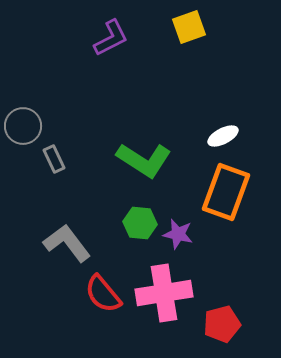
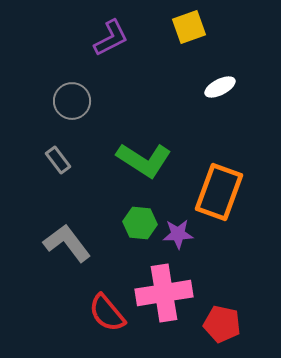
gray circle: moved 49 px right, 25 px up
white ellipse: moved 3 px left, 49 px up
gray rectangle: moved 4 px right, 1 px down; rotated 12 degrees counterclockwise
orange rectangle: moved 7 px left
purple star: rotated 16 degrees counterclockwise
red semicircle: moved 4 px right, 19 px down
red pentagon: rotated 27 degrees clockwise
